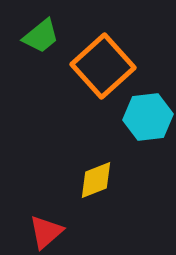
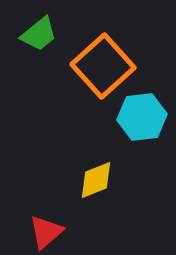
green trapezoid: moved 2 px left, 2 px up
cyan hexagon: moved 6 px left
